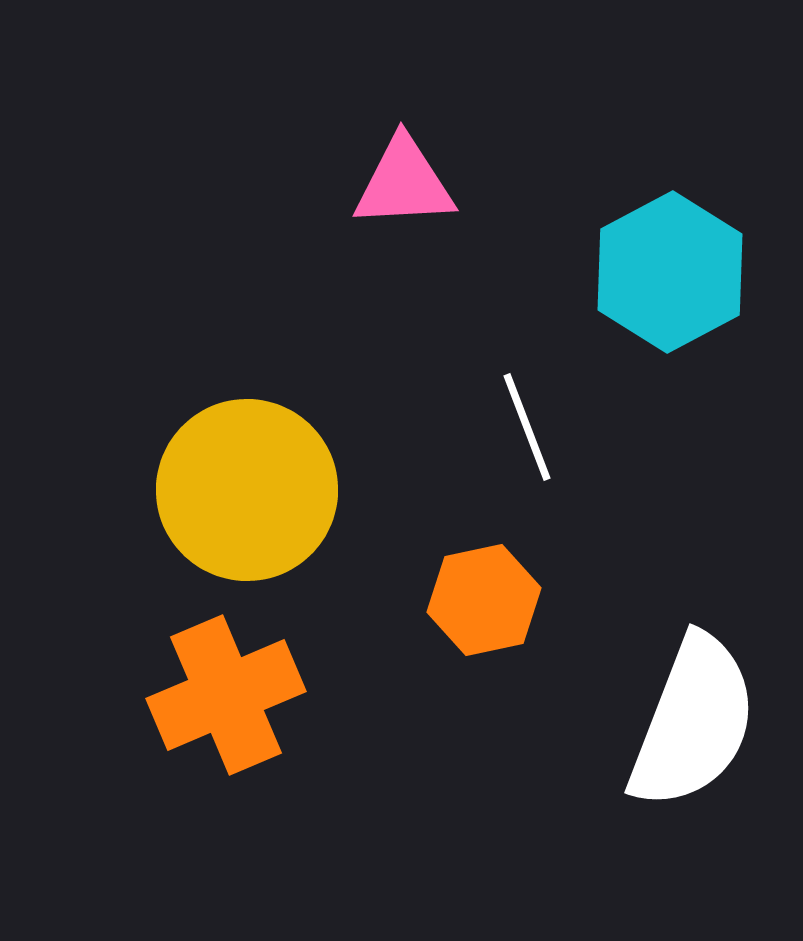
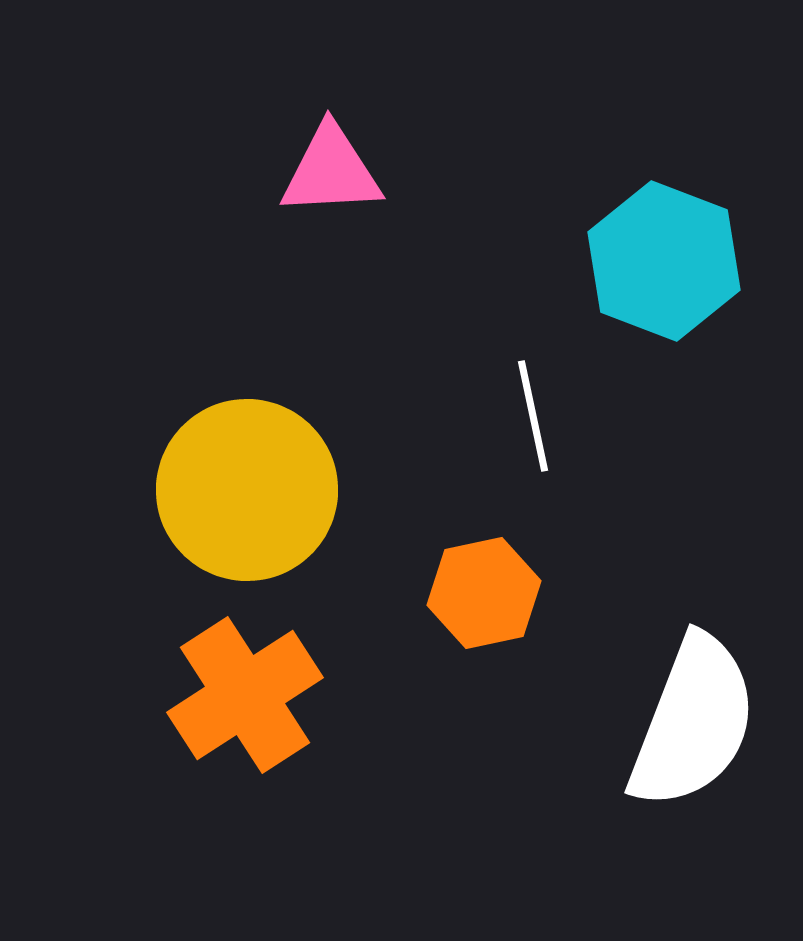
pink triangle: moved 73 px left, 12 px up
cyan hexagon: moved 6 px left, 11 px up; rotated 11 degrees counterclockwise
white line: moved 6 px right, 11 px up; rotated 9 degrees clockwise
orange hexagon: moved 7 px up
orange cross: moved 19 px right; rotated 10 degrees counterclockwise
